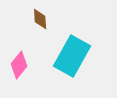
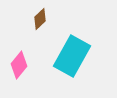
brown diamond: rotated 50 degrees clockwise
